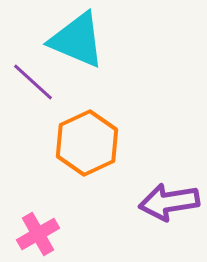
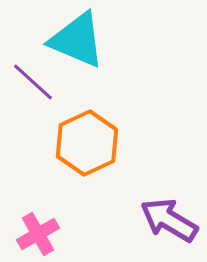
purple arrow: moved 18 px down; rotated 40 degrees clockwise
